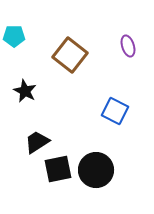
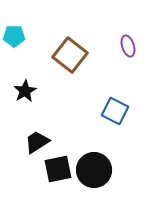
black star: rotated 15 degrees clockwise
black circle: moved 2 px left
